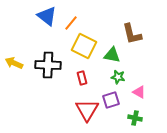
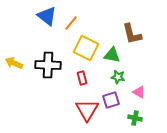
yellow square: moved 2 px right, 2 px down
